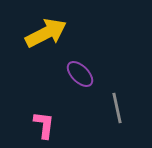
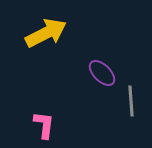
purple ellipse: moved 22 px right, 1 px up
gray line: moved 14 px right, 7 px up; rotated 8 degrees clockwise
